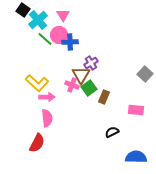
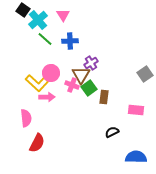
pink circle: moved 8 px left, 38 px down
blue cross: moved 1 px up
gray square: rotated 14 degrees clockwise
brown rectangle: rotated 16 degrees counterclockwise
pink semicircle: moved 21 px left
